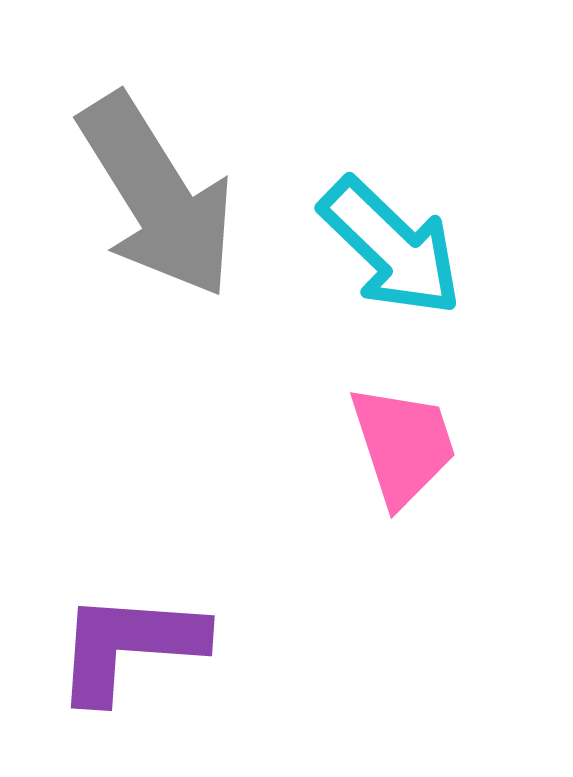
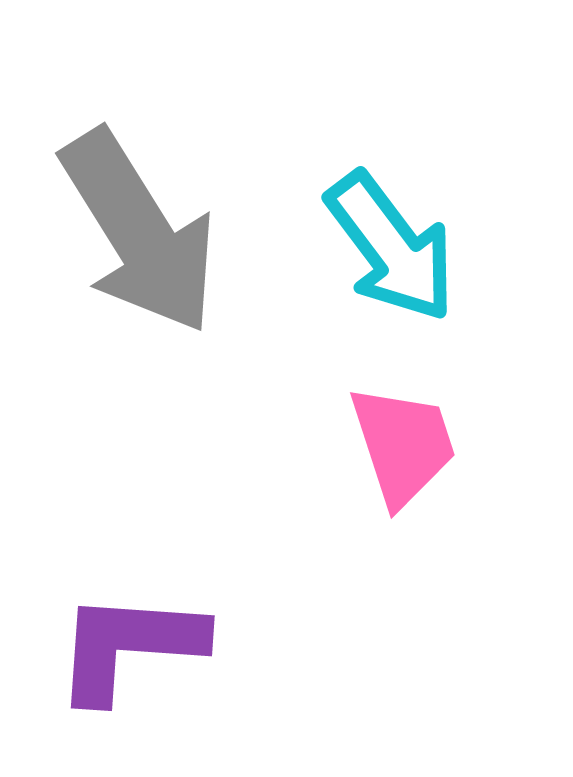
gray arrow: moved 18 px left, 36 px down
cyan arrow: rotated 9 degrees clockwise
